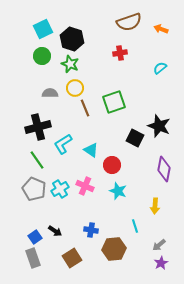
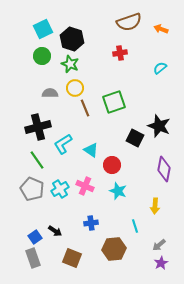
gray pentagon: moved 2 px left
blue cross: moved 7 px up; rotated 16 degrees counterclockwise
brown square: rotated 36 degrees counterclockwise
